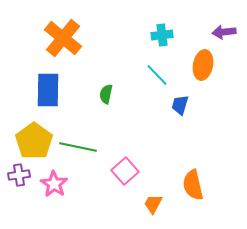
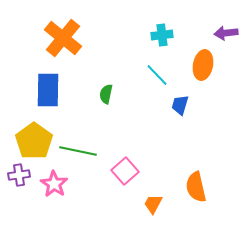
purple arrow: moved 2 px right, 1 px down
green line: moved 4 px down
orange semicircle: moved 3 px right, 2 px down
